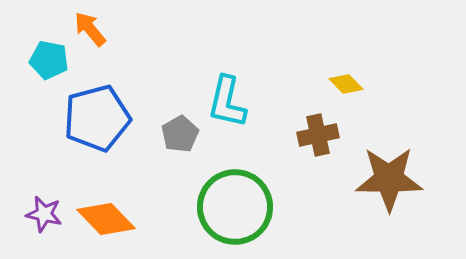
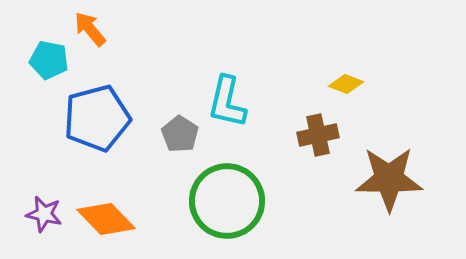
yellow diamond: rotated 24 degrees counterclockwise
gray pentagon: rotated 9 degrees counterclockwise
green circle: moved 8 px left, 6 px up
